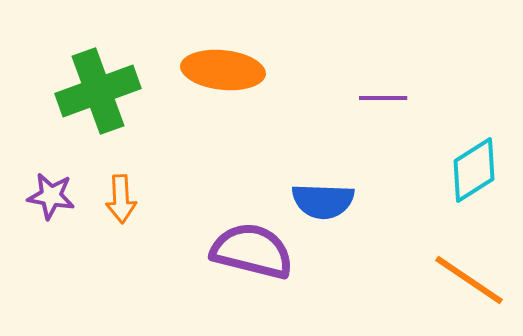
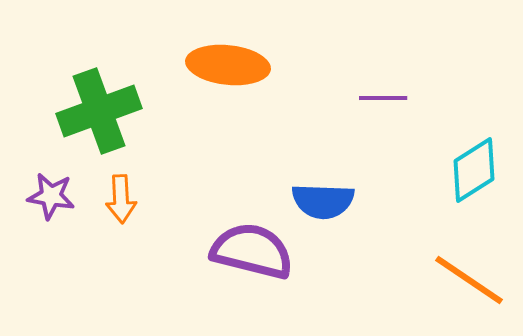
orange ellipse: moved 5 px right, 5 px up
green cross: moved 1 px right, 20 px down
